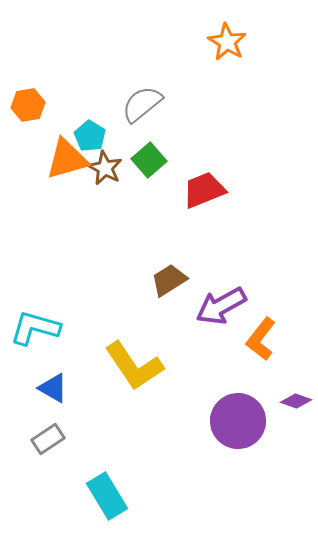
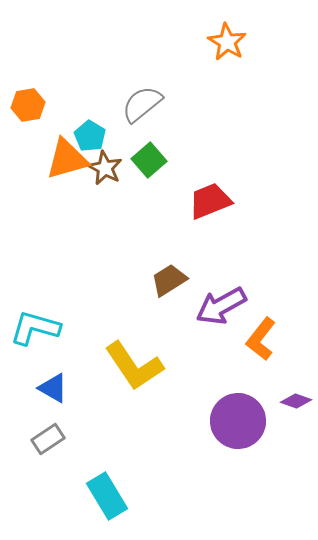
red trapezoid: moved 6 px right, 11 px down
